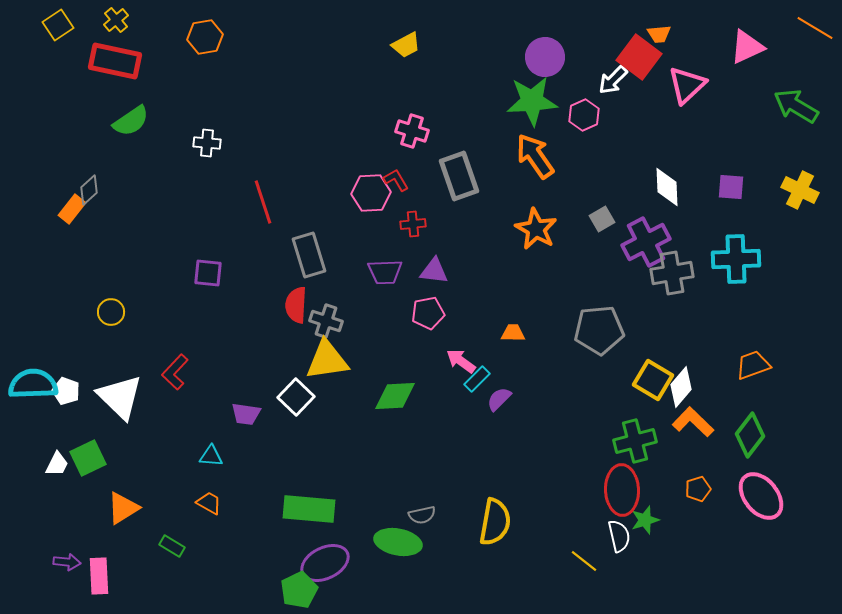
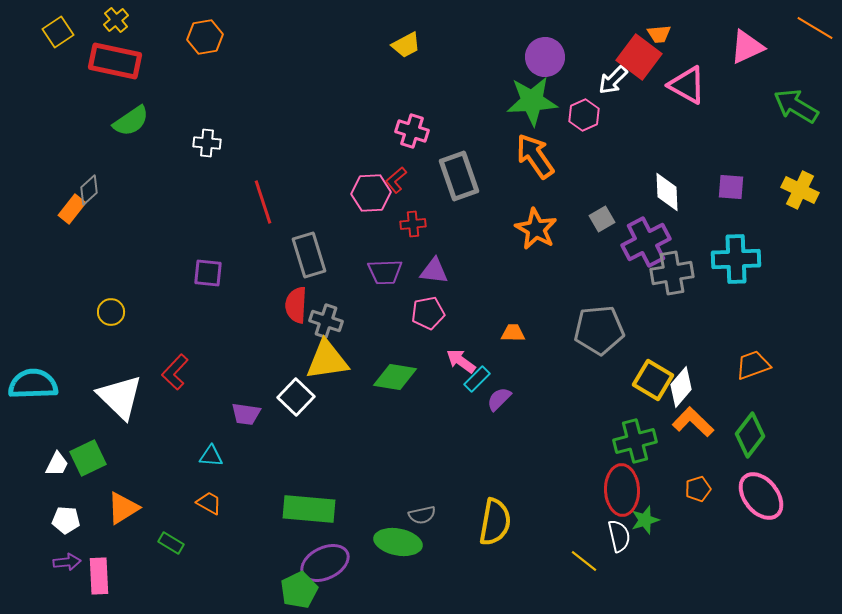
yellow square at (58, 25): moved 7 px down
pink triangle at (687, 85): rotated 48 degrees counterclockwise
red L-shape at (396, 180): rotated 100 degrees counterclockwise
white diamond at (667, 187): moved 5 px down
white pentagon at (66, 391): moved 129 px down; rotated 16 degrees counterclockwise
green diamond at (395, 396): moved 19 px up; rotated 12 degrees clockwise
green rectangle at (172, 546): moved 1 px left, 3 px up
purple arrow at (67, 562): rotated 12 degrees counterclockwise
